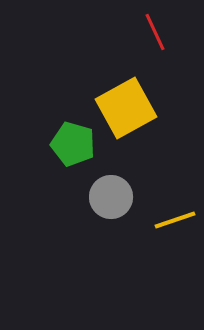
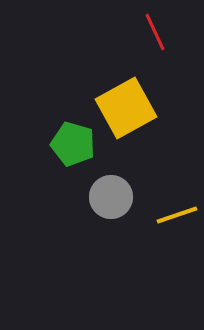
yellow line: moved 2 px right, 5 px up
